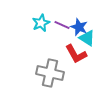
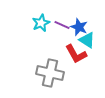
cyan triangle: moved 2 px down
